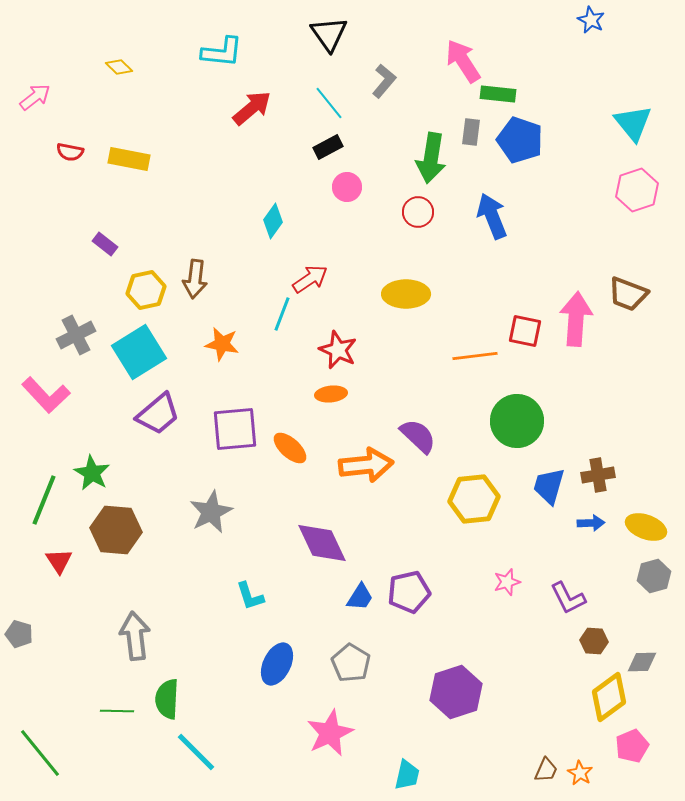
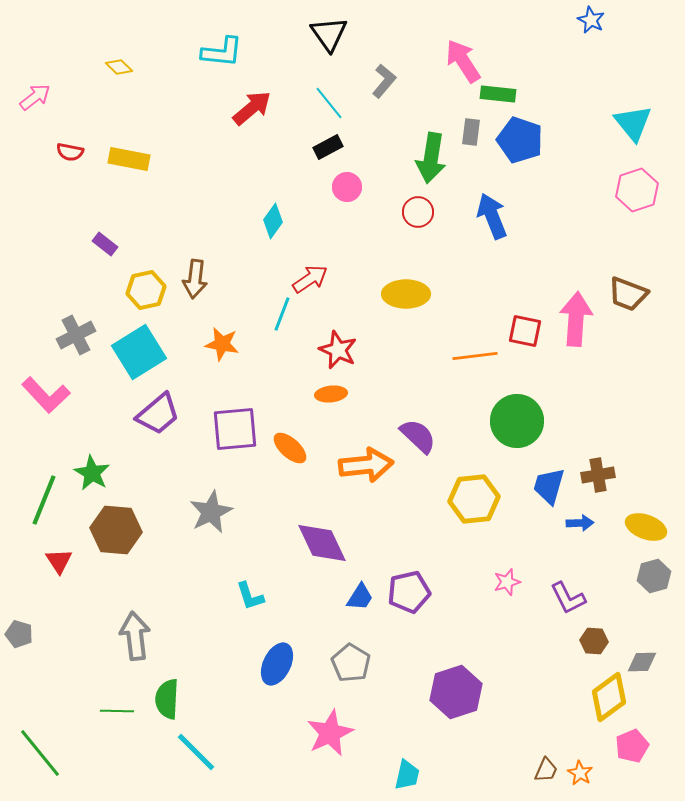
blue arrow at (591, 523): moved 11 px left
